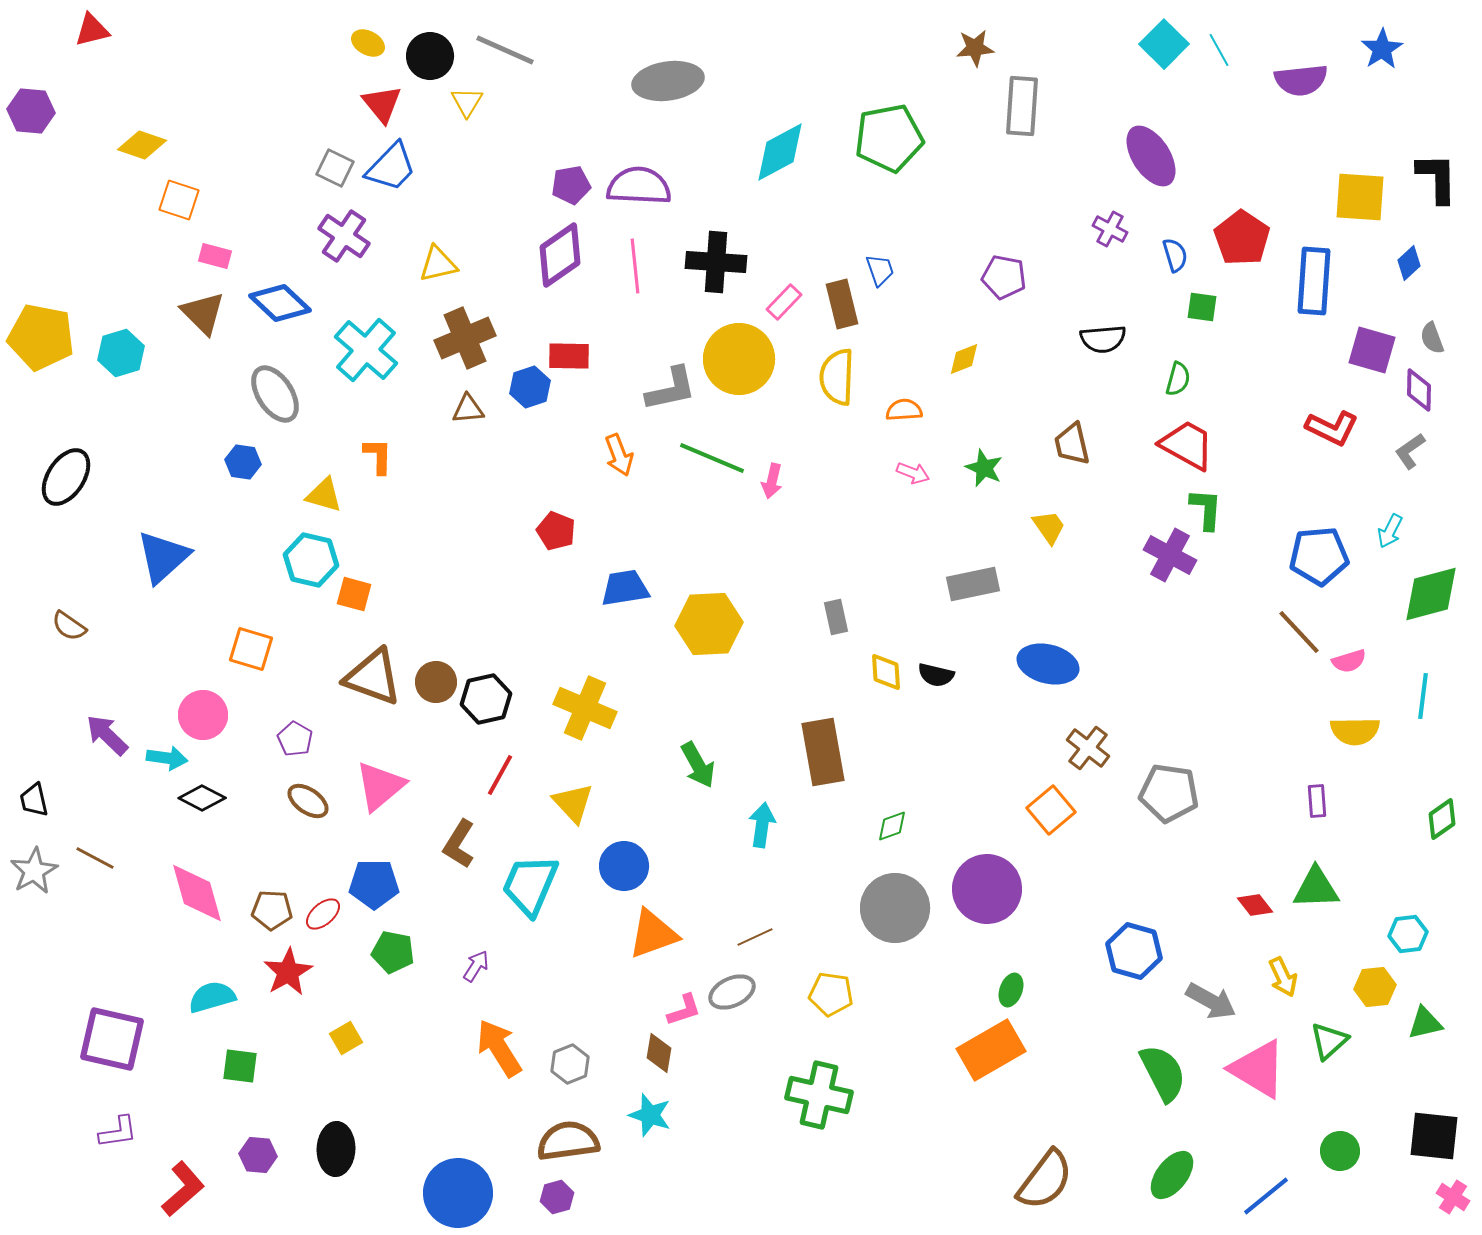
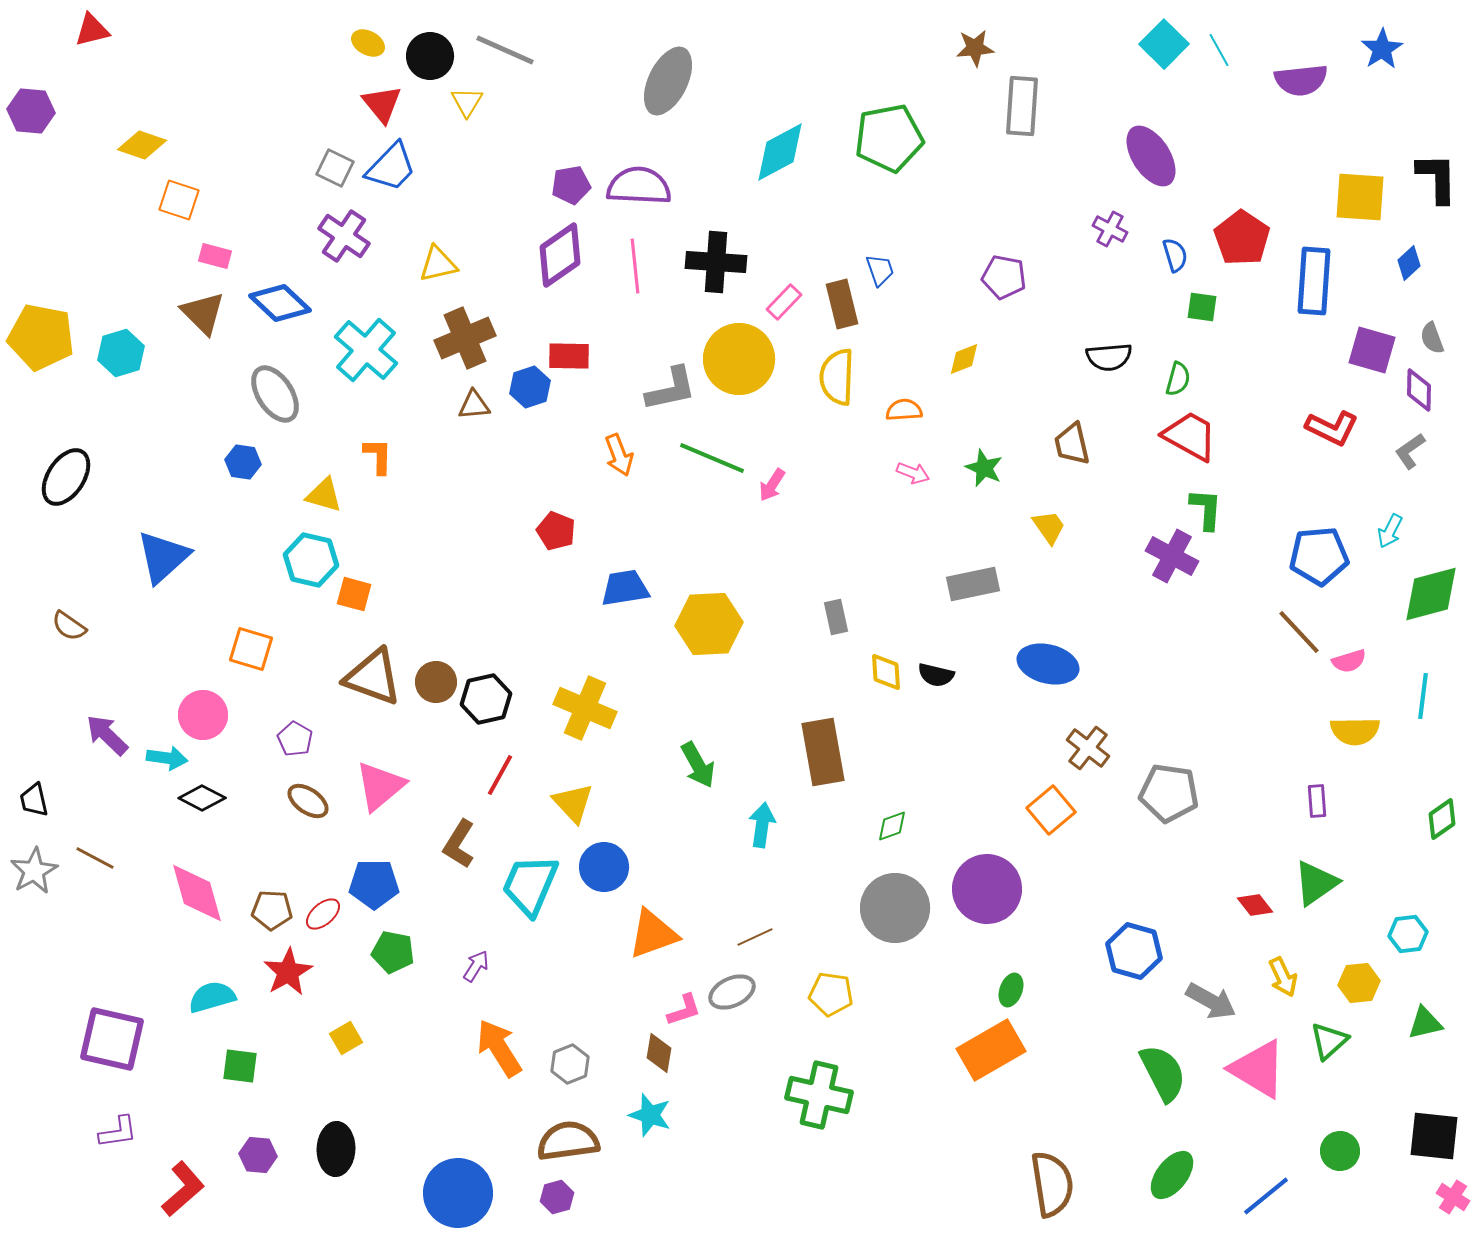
gray ellipse at (668, 81): rotated 56 degrees counterclockwise
black semicircle at (1103, 339): moved 6 px right, 18 px down
brown triangle at (468, 409): moved 6 px right, 4 px up
red trapezoid at (1187, 445): moved 3 px right, 9 px up
pink arrow at (772, 481): moved 4 px down; rotated 20 degrees clockwise
purple cross at (1170, 555): moved 2 px right, 1 px down
blue circle at (624, 866): moved 20 px left, 1 px down
green triangle at (1316, 888): moved 5 px up; rotated 33 degrees counterclockwise
yellow hexagon at (1375, 987): moved 16 px left, 4 px up
brown semicircle at (1045, 1180): moved 7 px right, 4 px down; rotated 46 degrees counterclockwise
